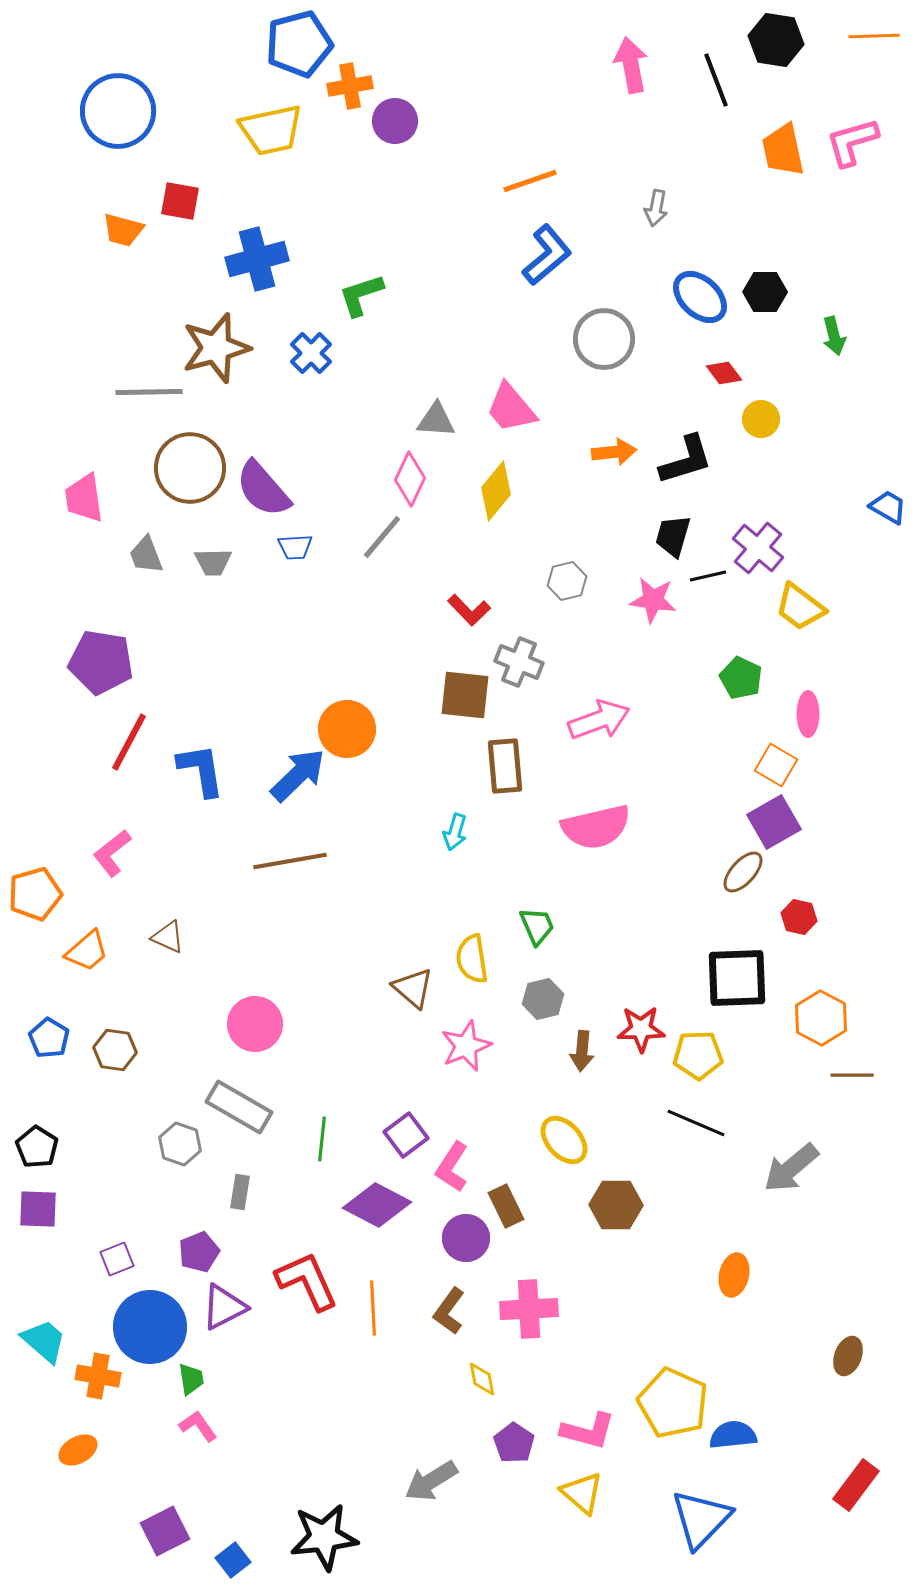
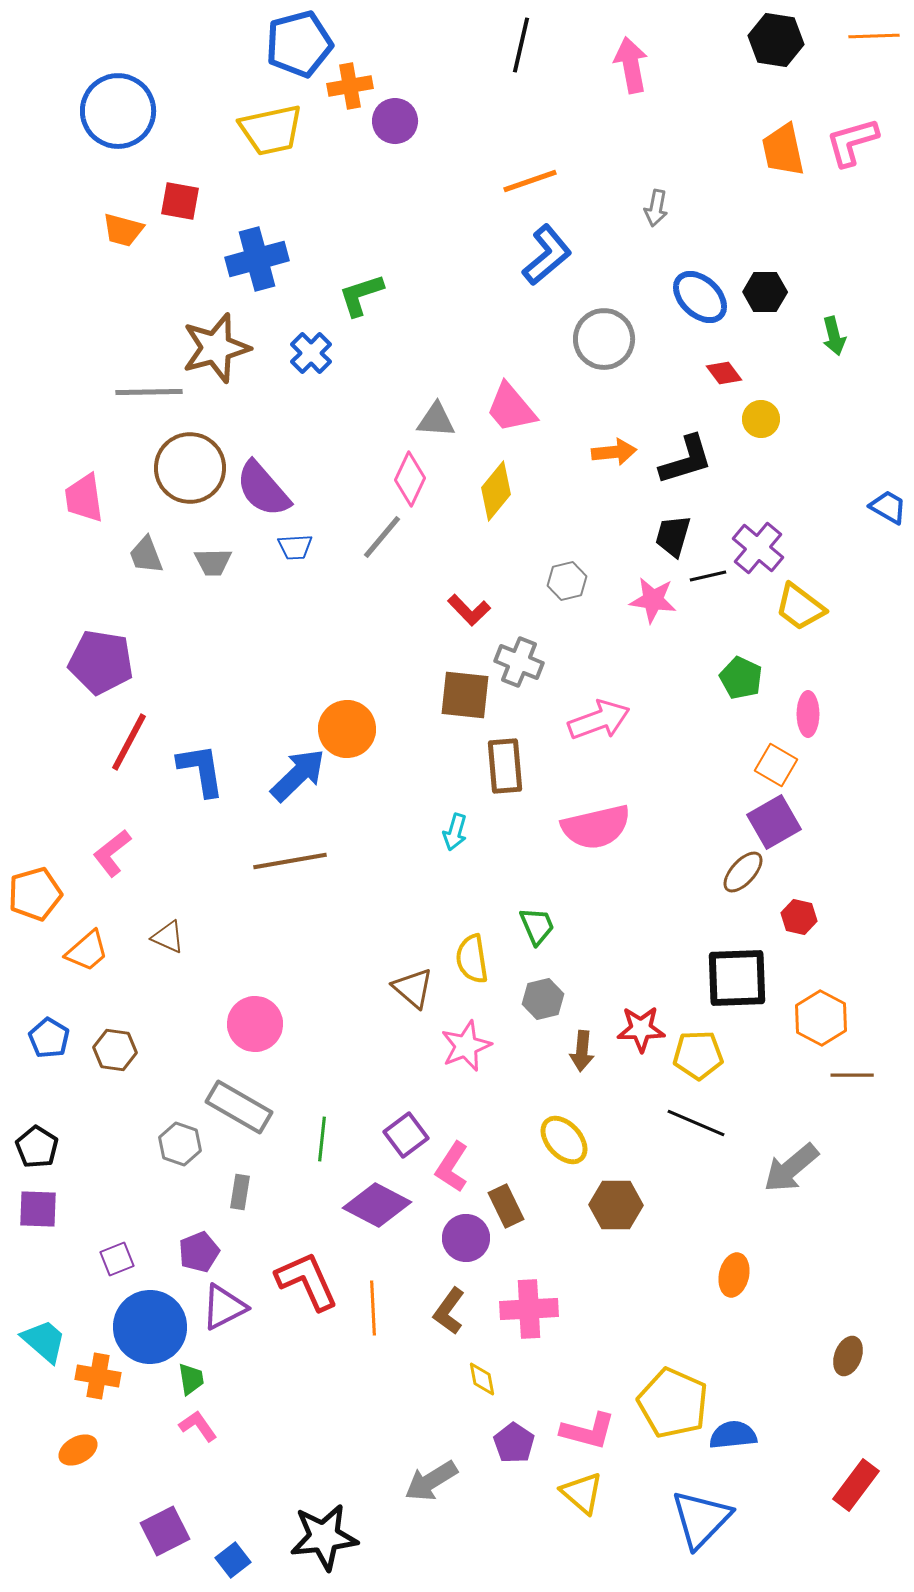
black line at (716, 80): moved 195 px left, 35 px up; rotated 34 degrees clockwise
